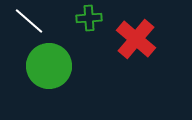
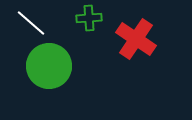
white line: moved 2 px right, 2 px down
red cross: rotated 6 degrees counterclockwise
